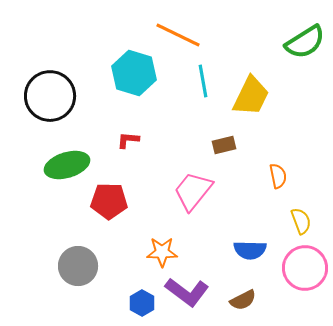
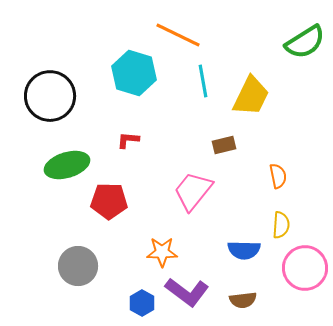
yellow semicircle: moved 20 px left, 4 px down; rotated 24 degrees clockwise
blue semicircle: moved 6 px left
brown semicircle: rotated 20 degrees clockwise
